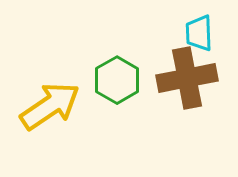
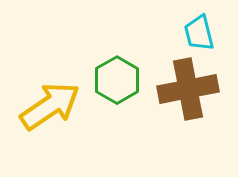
cyan trapezoid: rotated 12 degrees counterclockwise
brown cross: moved 1 px right, 11 px down
